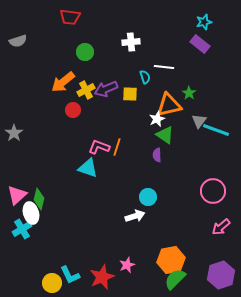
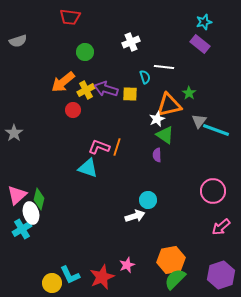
white cross: rotated 18 degrees counterclockwise
purple arrow: rotated 40 degrees clockwise
cyan circle: moved 3 px down
